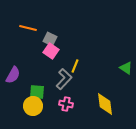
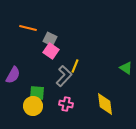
gray L-shape: moved 3 px up
green square: moved 1 px down
